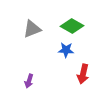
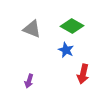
gray triangle: rotated 42 degrees clockwise
blue star: rotated 21 degrees clockwise
